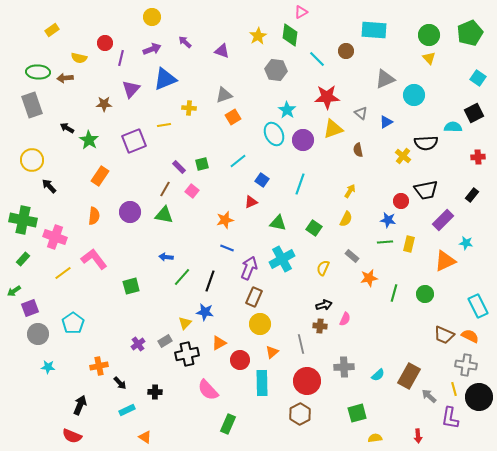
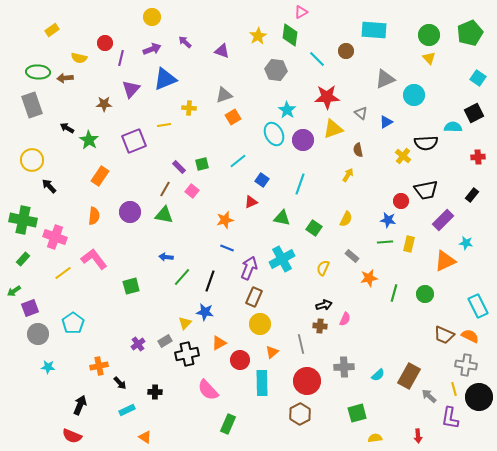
yellow arrow at (350, 191): moved 2 px left, 16 px up
green triangle at (278, 223): moved 4 px right, 5 px up
